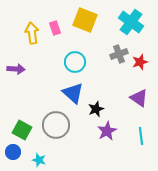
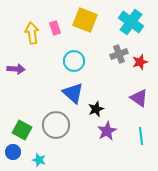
cyan circle: moved 1 px left, 1 px up
